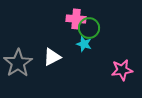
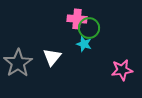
pink cross: moved 1 px right
white triangle: rotated 24 degrees counterclockwise
